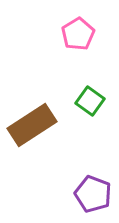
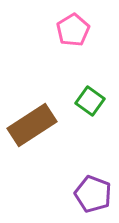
pink pentagon: moved 5 px left, 4 px up
